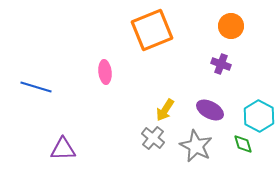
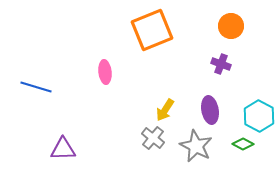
purple ellipse: rotated 52 degrees clockwise
green diamond: rotated 45 degrees counterclockwise
